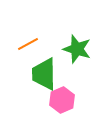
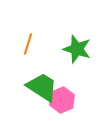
orange line: rotated 45 degrees counterclockwise
green trapezoid: moved 2 px left, 13 px down; rotated 124 degrees clockwise
